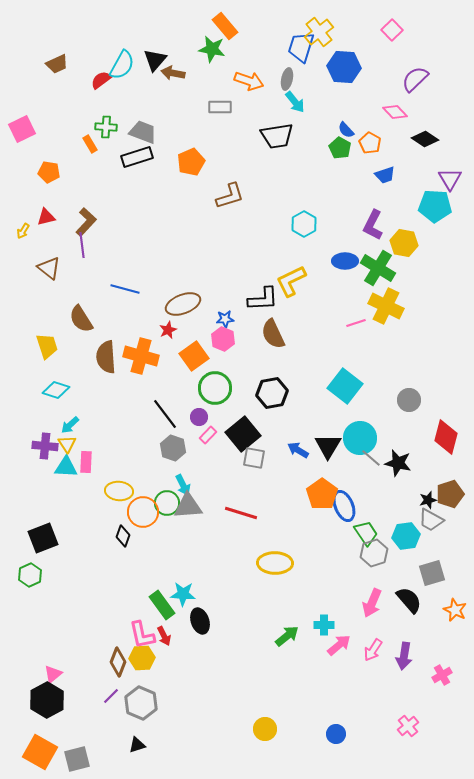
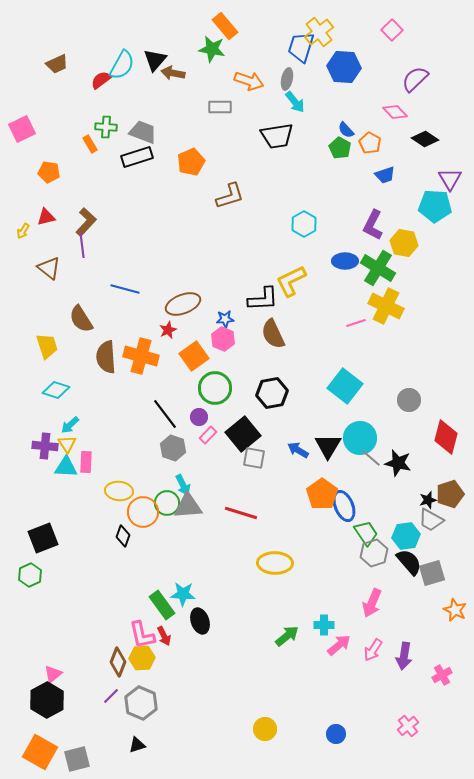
black semicircle at (409, 600): moved 38 px up
